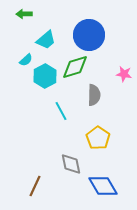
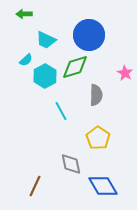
cyan trapezoid: rotated 65 degrees clockwise
pink star: moved 1 px right, 1 px up; rotated 21 degrees clockwise
gray semicircle: moved 2 px right
